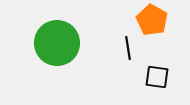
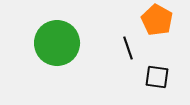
orange pentagon: moved 5 px right
black line: rotated 10 degrees counterclockwise
